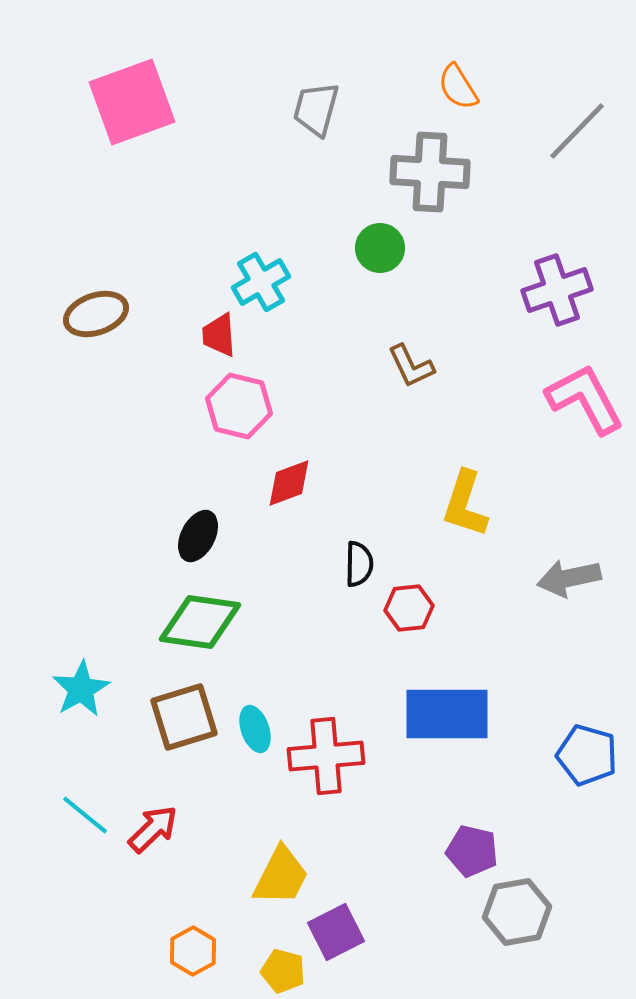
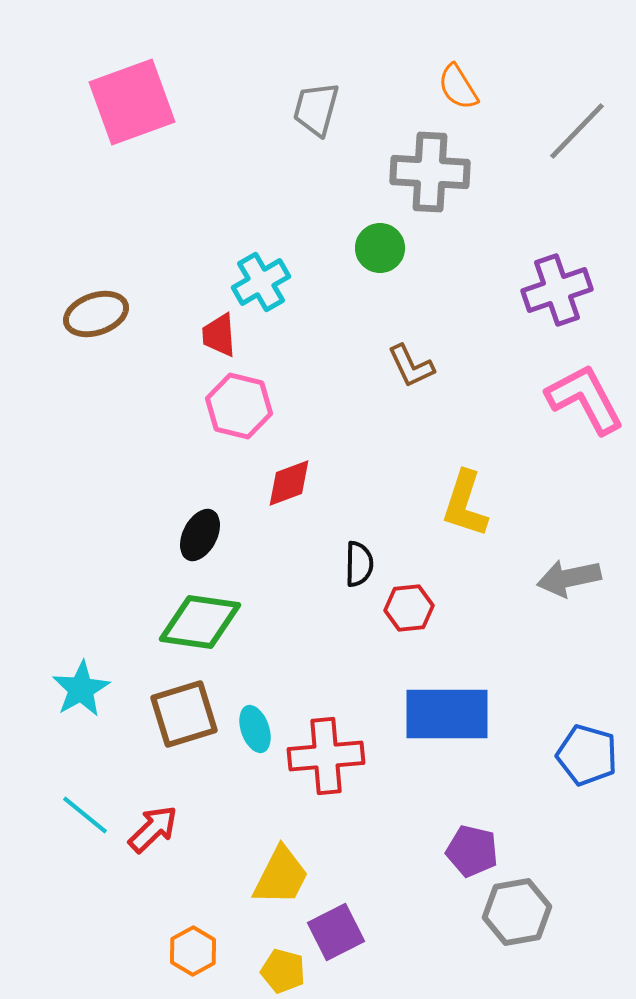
black ellipse: moved 2 px right, 1 px up
brown square: moved 3 px up
